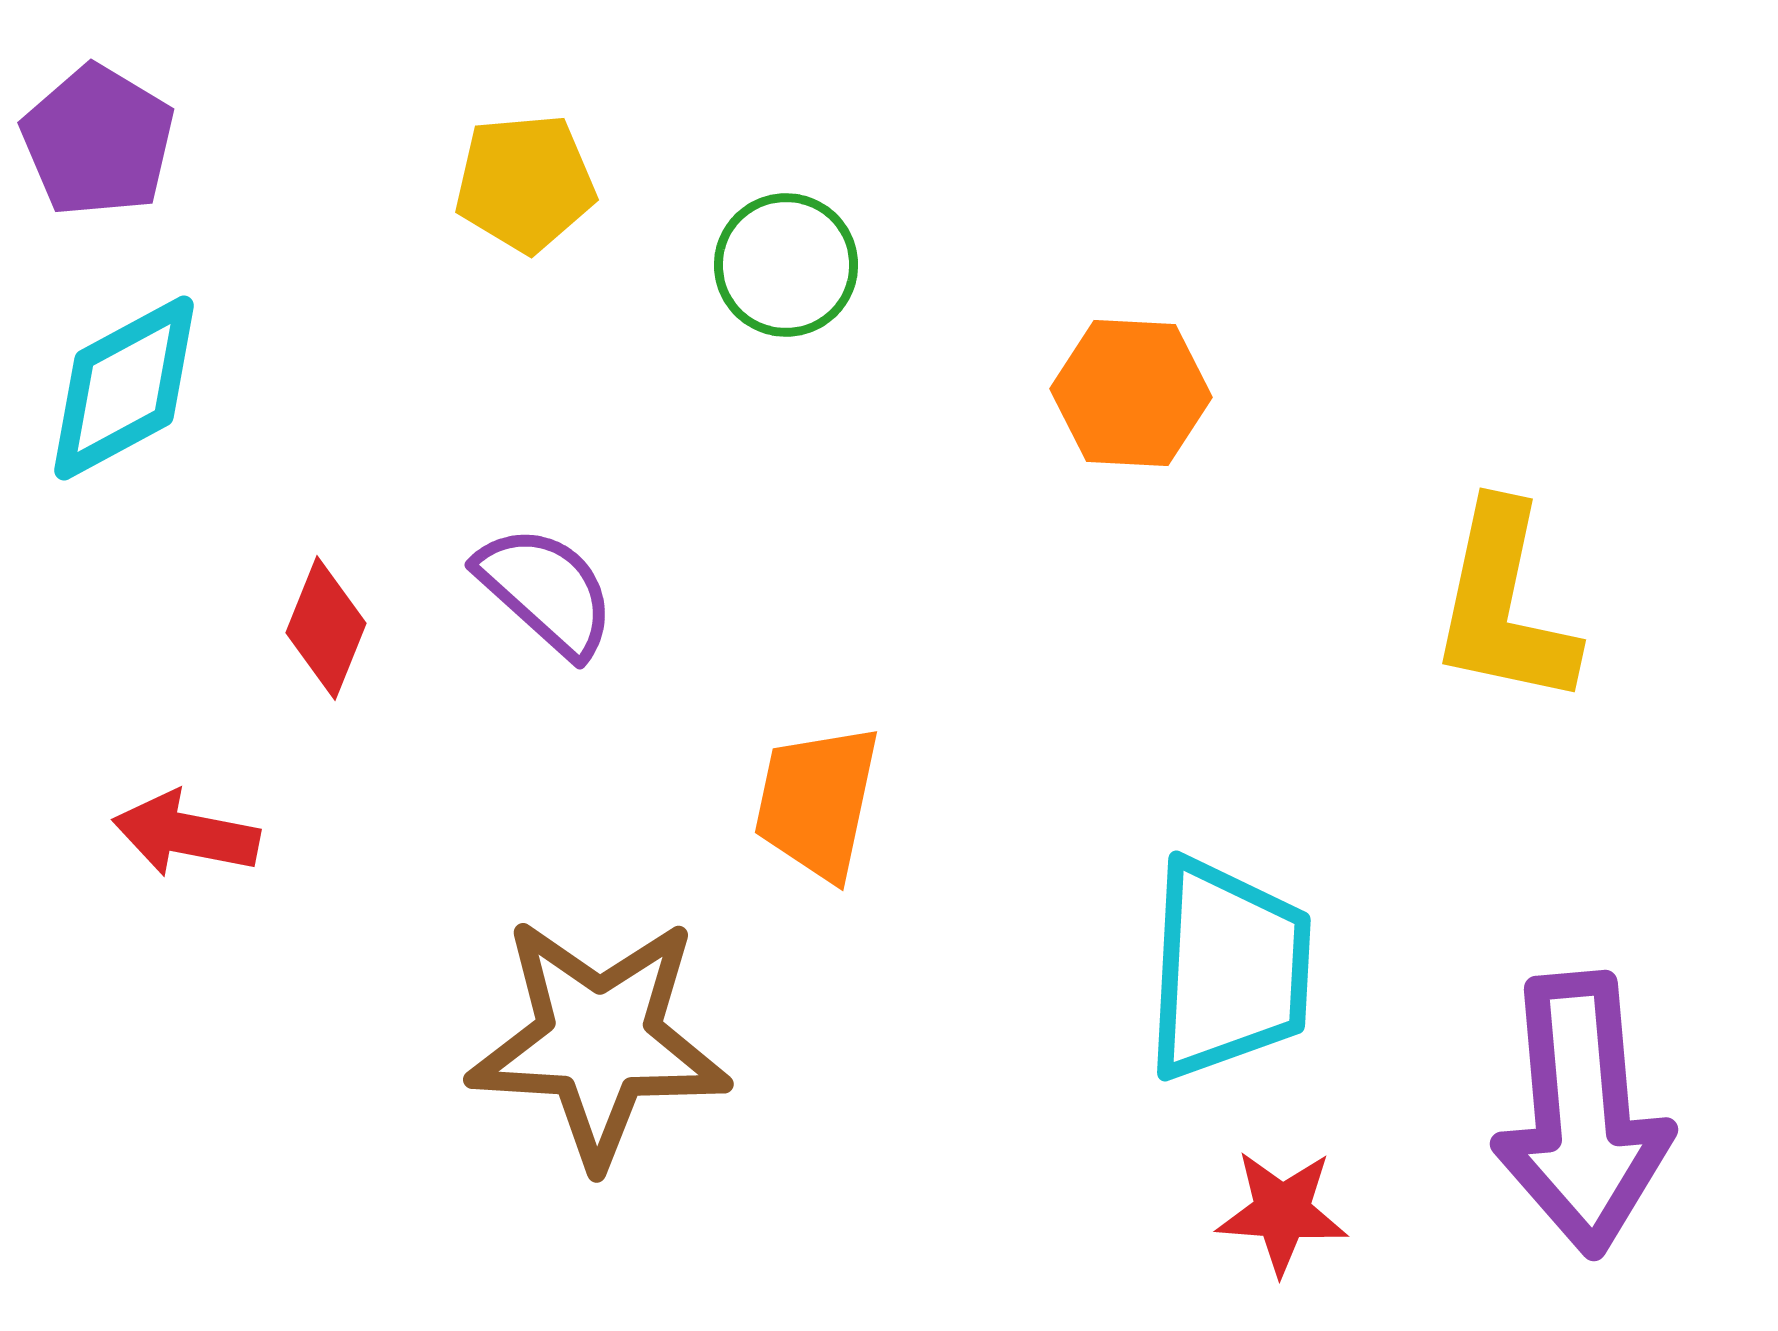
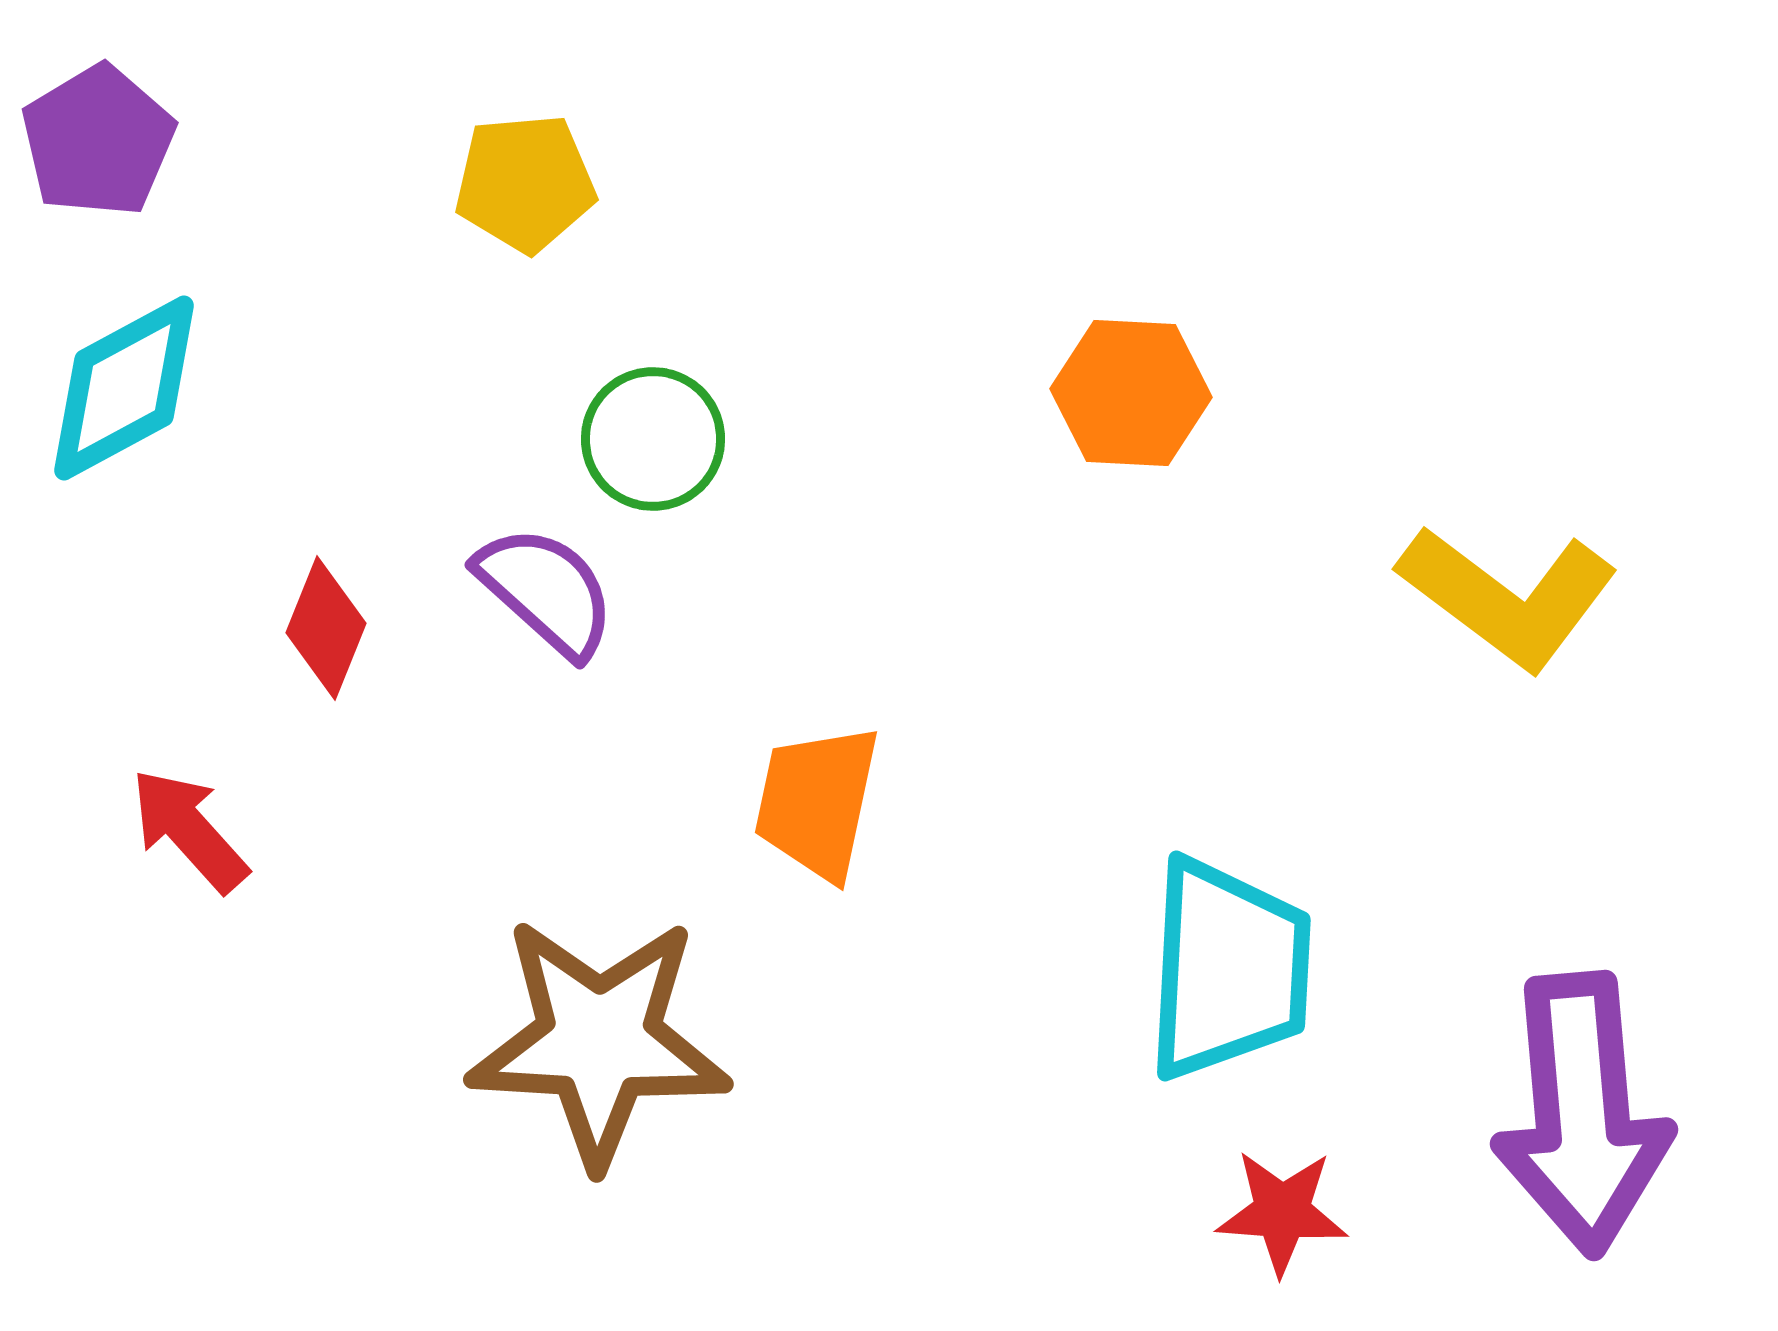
purple pentagon: rotated 10 degrees clockwise
green circle: moved 133 px left, 174 px down
yellow L-shape: moved 4 px right, 8 px up; rotated 65 degrees counterclockwise
red arrow: moved 3 px right, 4 px up; rotated 37 degrees clockwise
